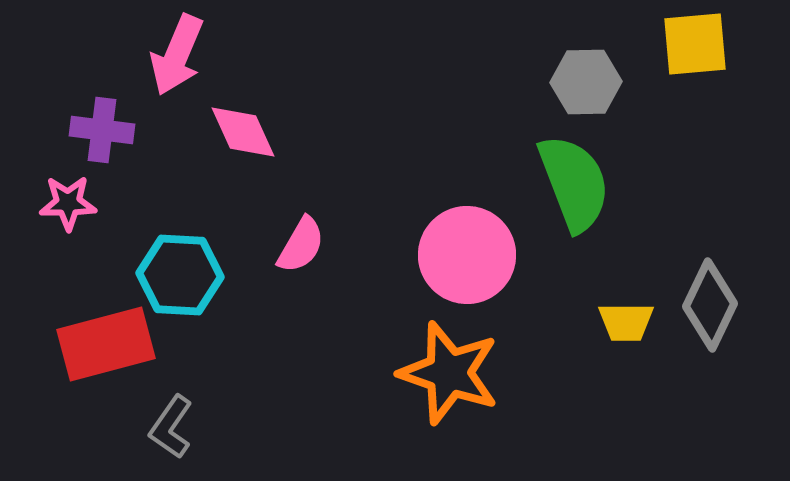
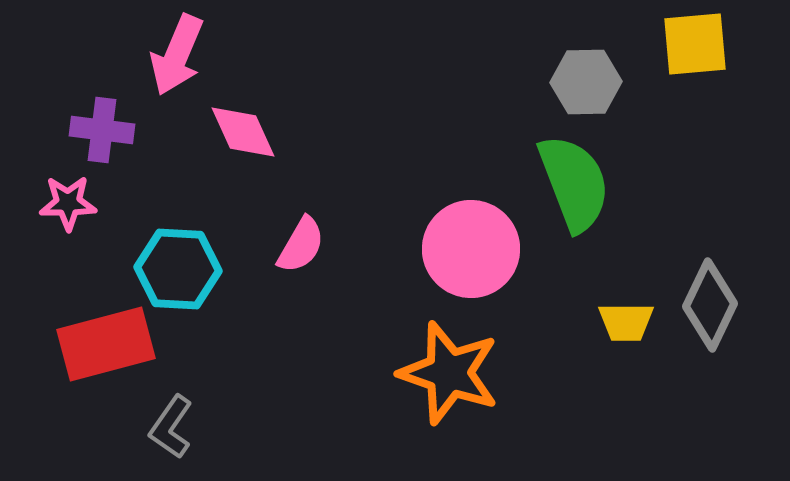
pink circle: moved 4 px right, 6 px up
cyan hexagon: moved 2 px left, 6 px up
